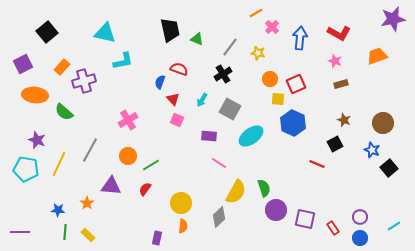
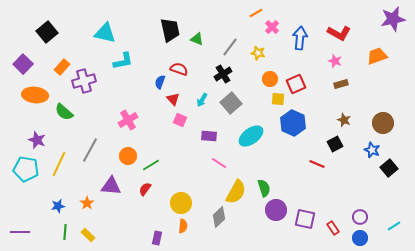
purple square at (23, 64): rotated 18 degrees counterclockwise
gray square at (230, 109): moved 1 px right, 6 px up; rotated 20 degrees clockwise
pink square at (177, 120): moved 3 px right
blue star at (58, 210): moved 4 px up; rotated 16 degrees counterclockwise
